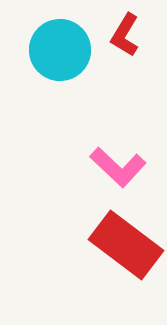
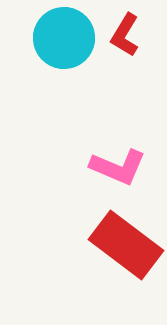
cyan circle: moved 4 px right, 12 px up
pink L-shape: rotated 20 degrees counterclockwise
